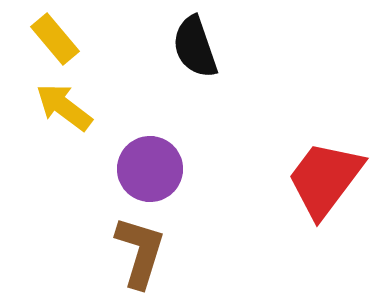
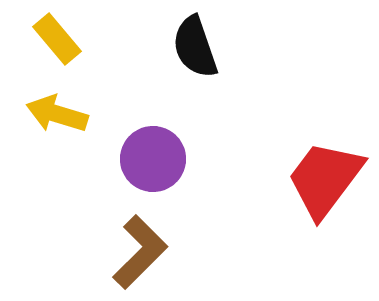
yellow rectangle: moved 2 px right
yellow arrow: moved 7 px left, 7 px down; rotated 20 degrees counterclockwise
purple circle: moved 3 px right, 10 px up
brown L-shape: rotated 28 degrees clockwise
